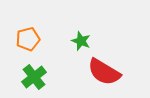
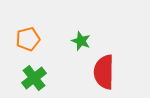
red semicircle: rotated 60 degrees clockwise
green cross: moved 1 px down
